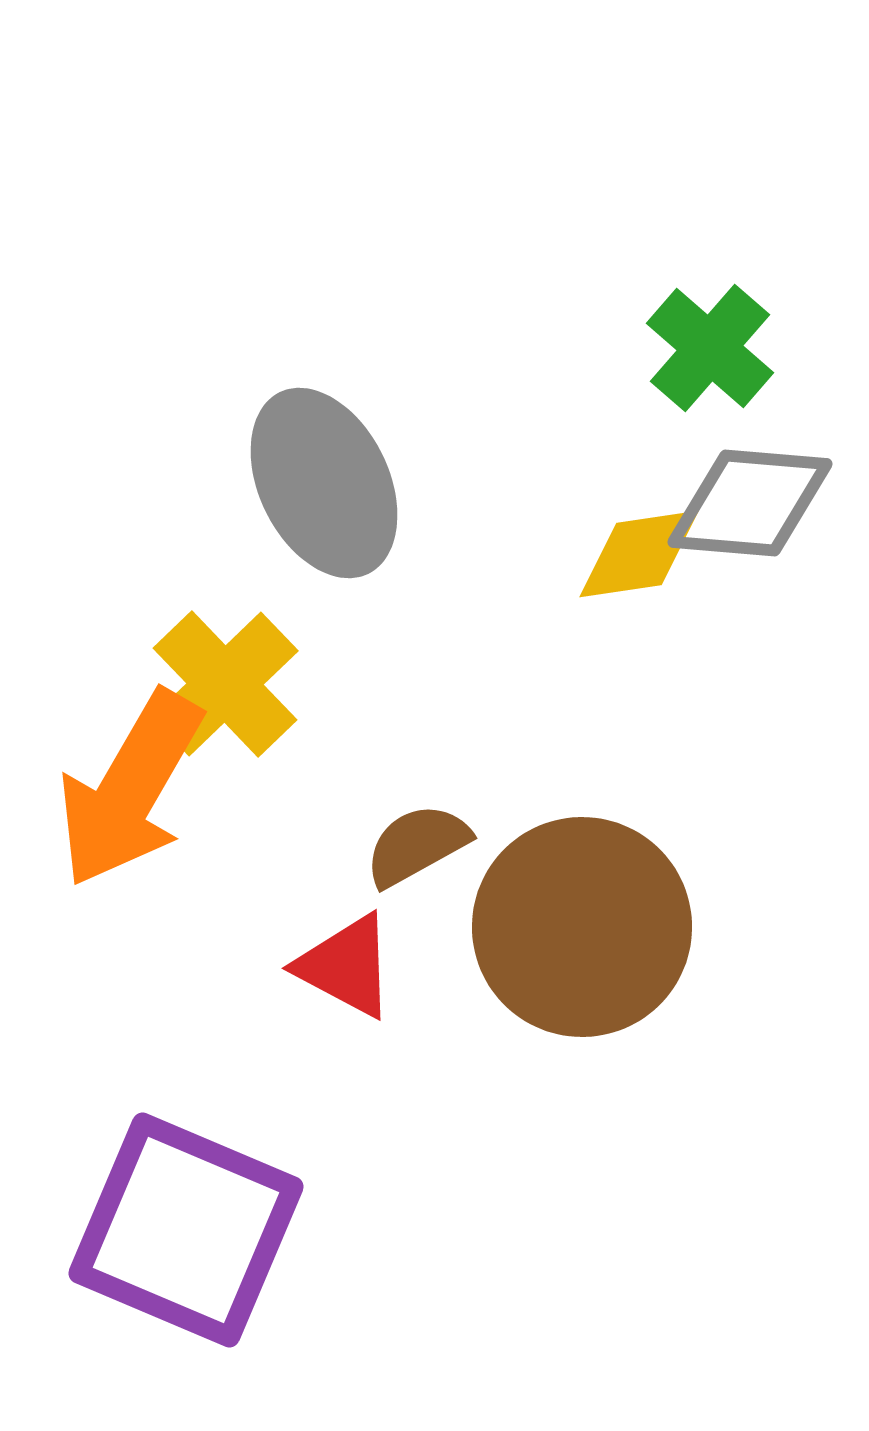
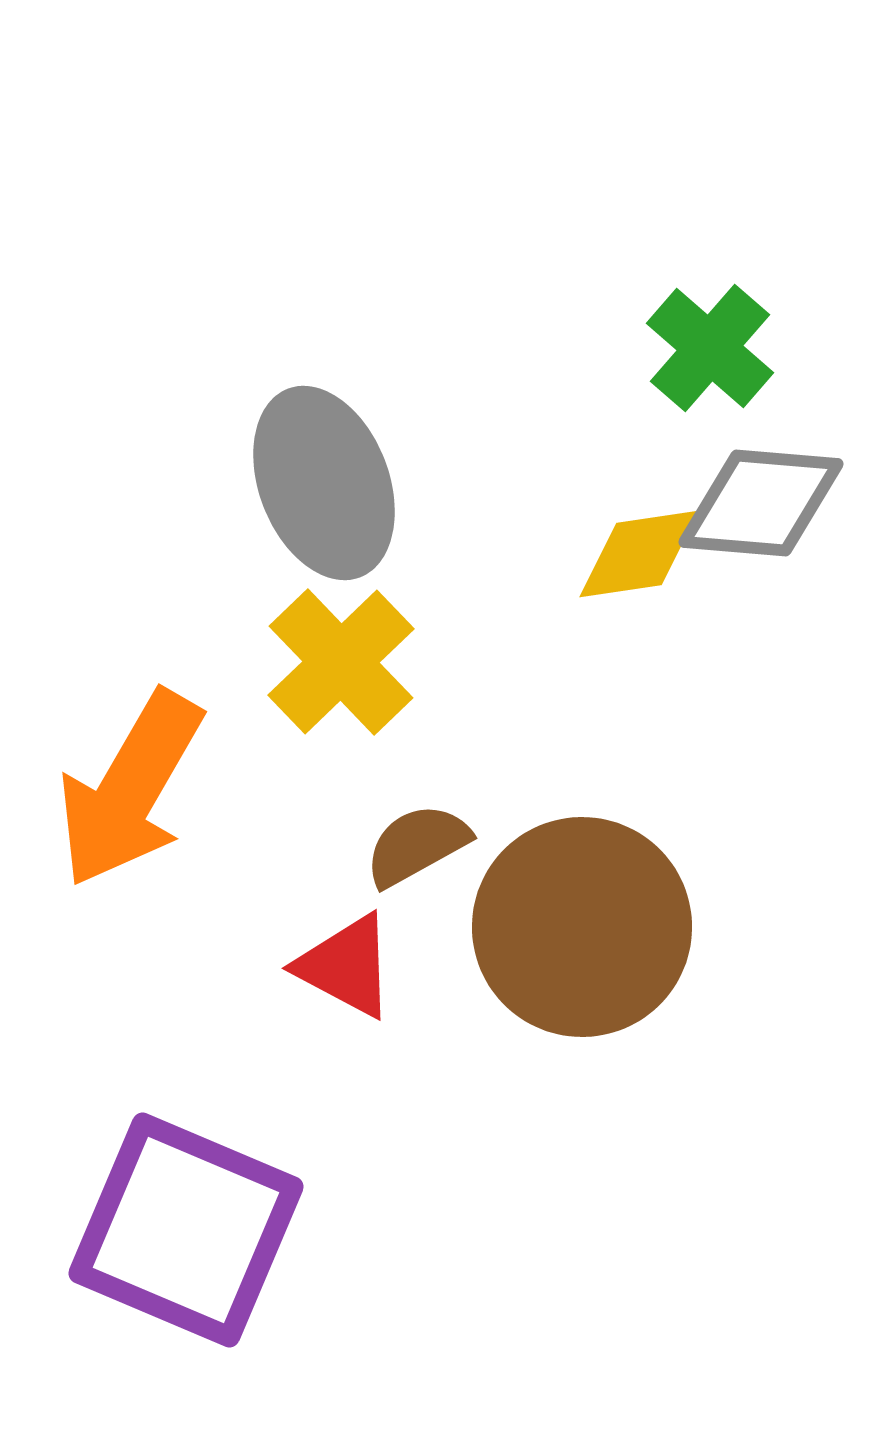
gray ellipse: rotated 5 degrees clockwise
gray diamond: moved 11 px right
yellow cross: moved 116 px right, 22 px up
